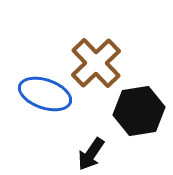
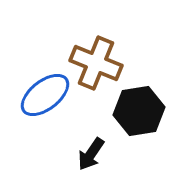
brown cross: rotated 24 degrees counterclockwise
blue ellipse: moved 1 px down; rotated 57 degrees counterclockwise
